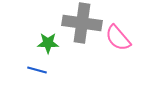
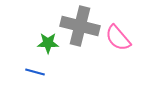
gray cross: moved 2 px left, 3 px down; rotated 6 degrees clockwise
blue line: moved 2 px left, 2 px down
